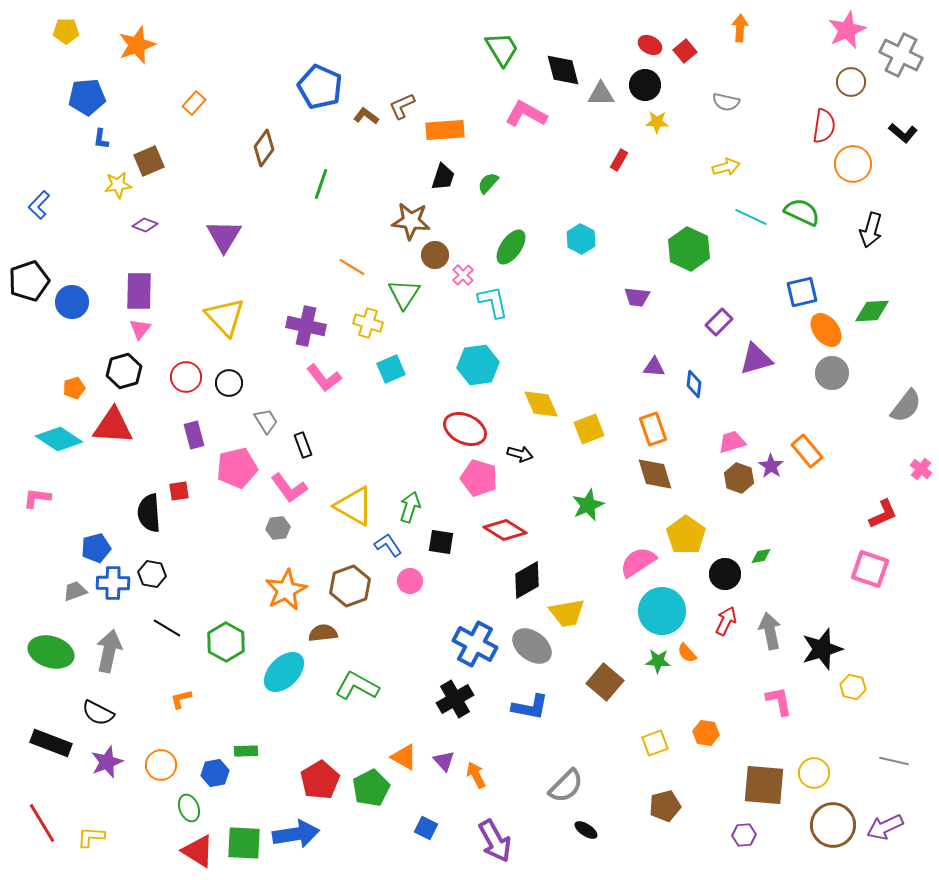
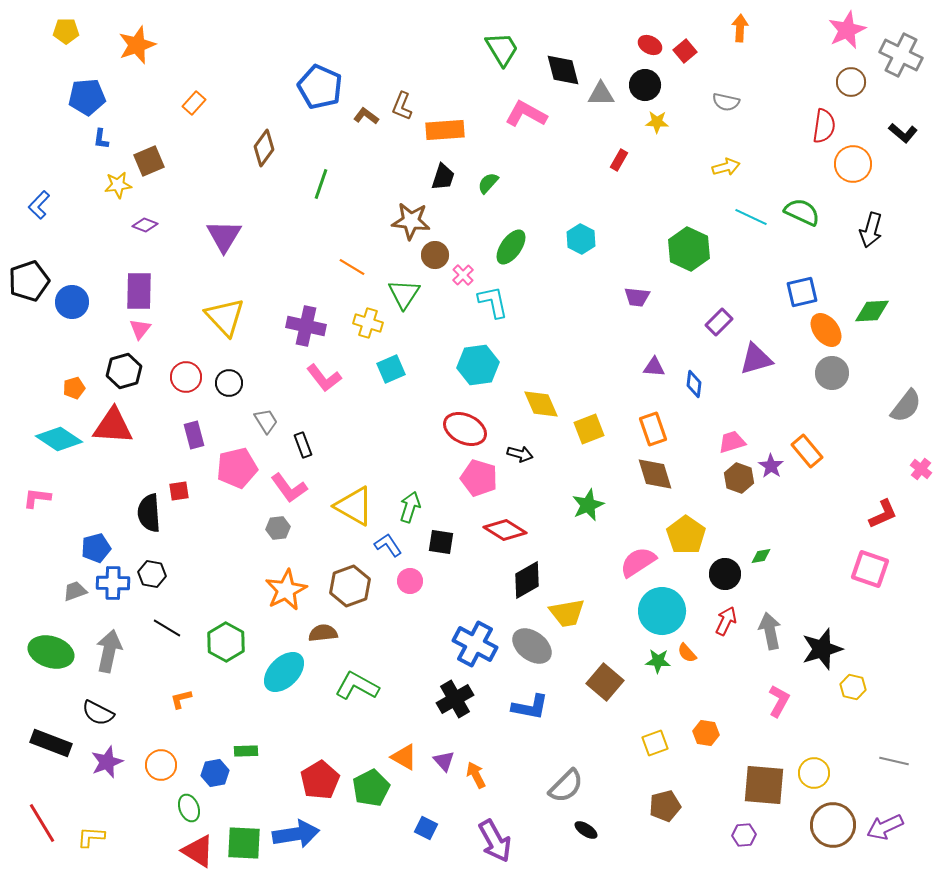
brown L-shape at (402, 106): rotated 44 degrees counterclockwise
pink L-shape at (779, 701): rotated 40 degrees clockwise
